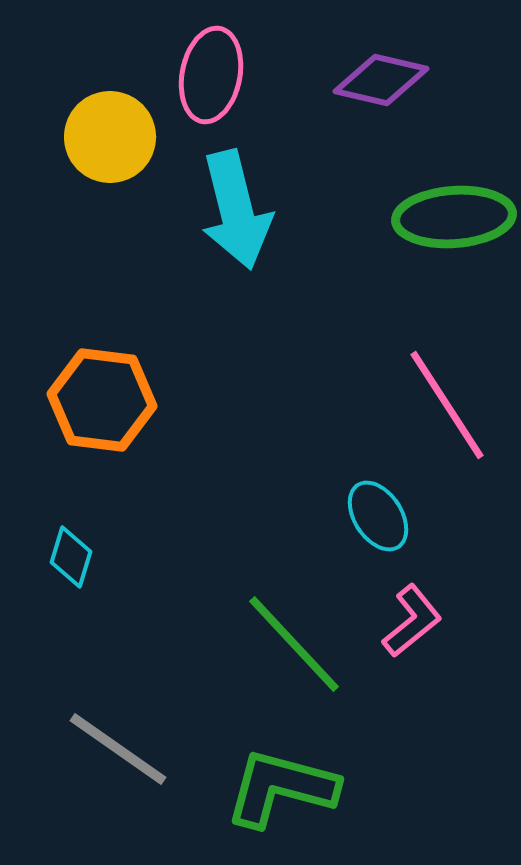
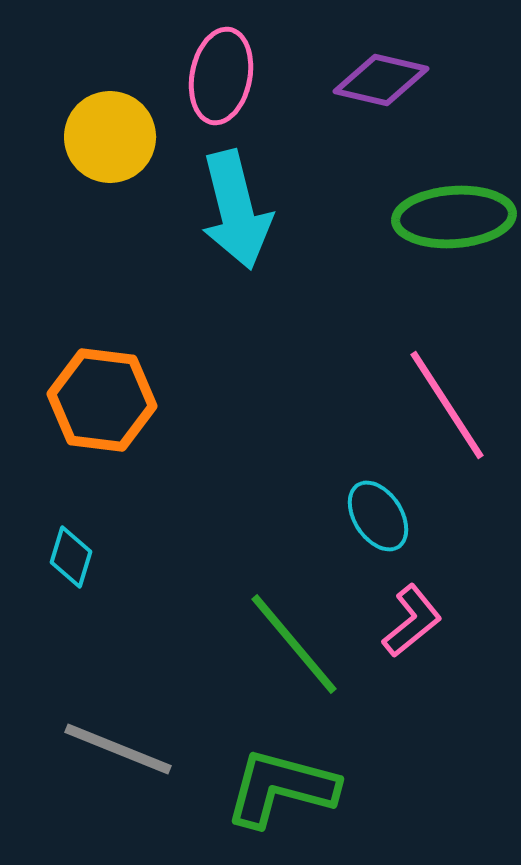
pink ellipse: moved 10 px right, 1 px down
green line: rotated 3 degrees clockwise
gray line: rotated 13 degrees counterclockwise
